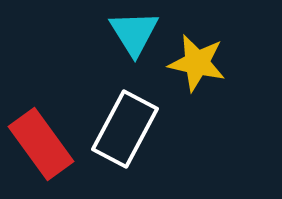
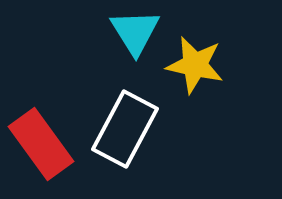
cyan triangle: moved 1 px right, 1 px up
yellow star: moved 2 px left, 2 px down
